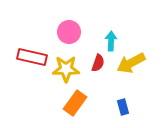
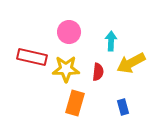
red semicircle: moved 9 px down; rotated 12 degrees counterclockwise
orange rectangle: rotated 20 degrees counterclockwise
